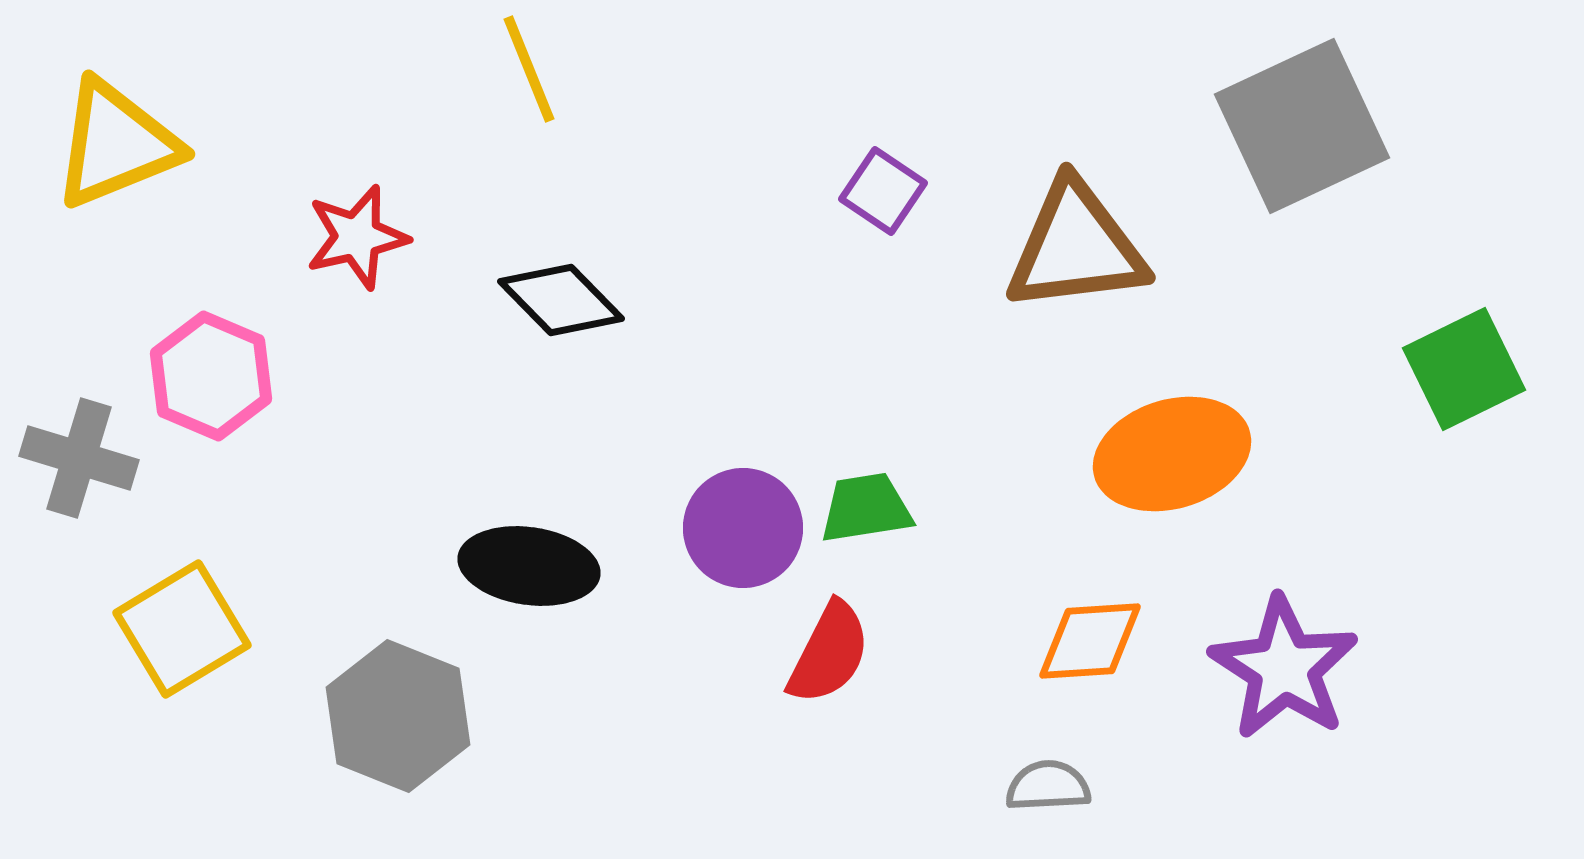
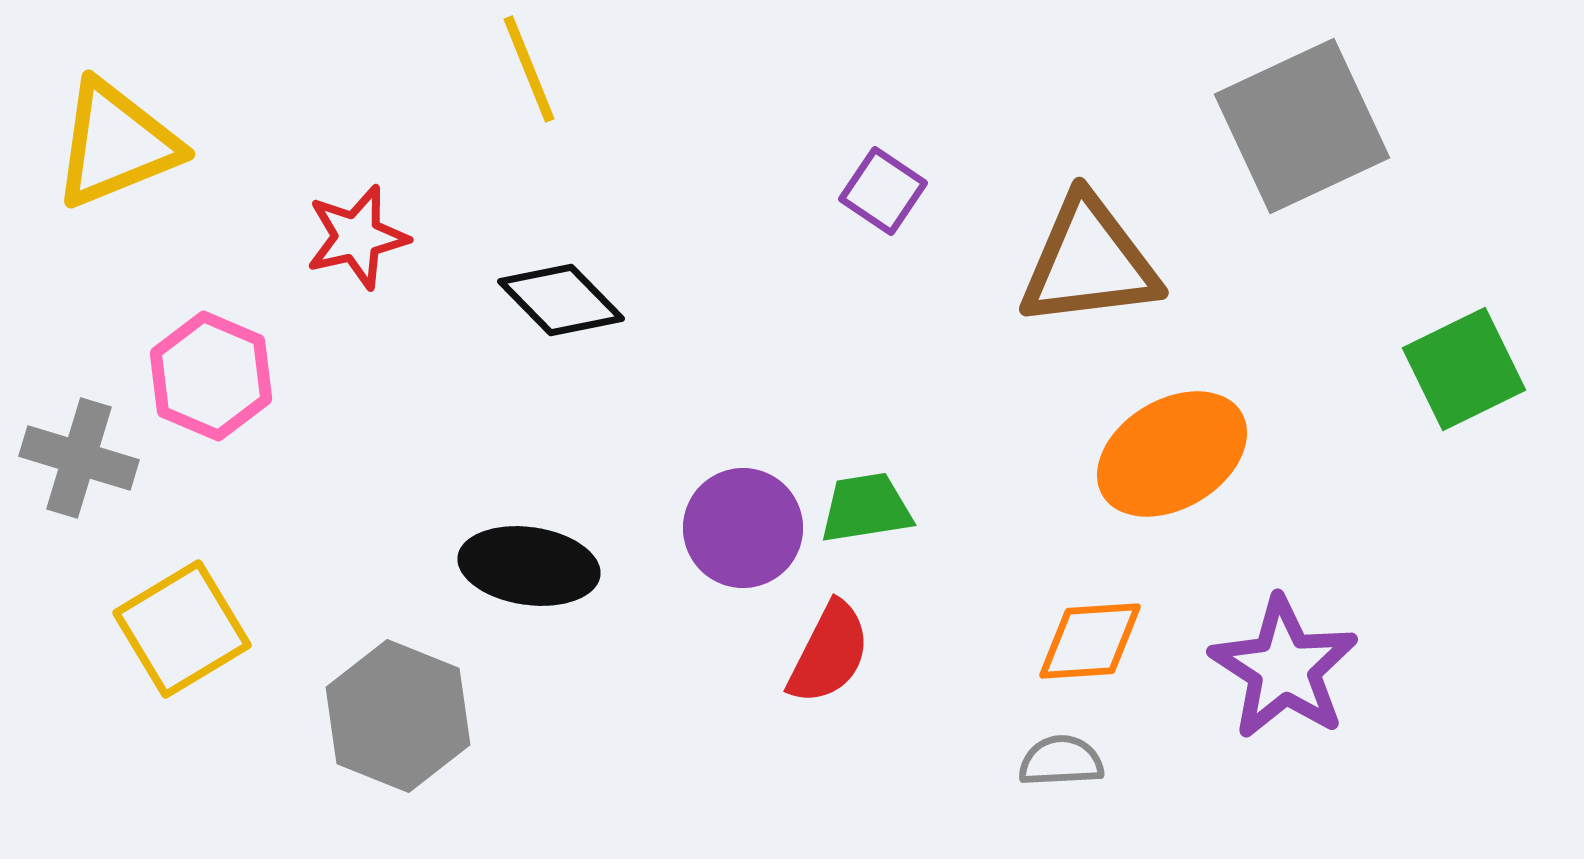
brown triangle: moved 13 px right, 15 px down
orange ellipse: rotated 14 degrees counterclockwise
gray semicircle: moved 13 px right, 25 px up
